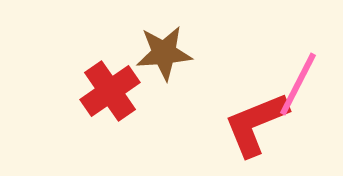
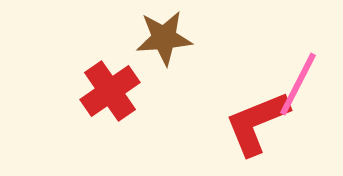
brown star: moved 15 px up
red L-shape: moved 1 px right, 1 px up
